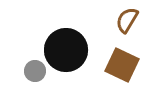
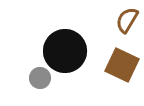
black circle: moved 1 px left, 1 px down
gray circle: moved 5 px right, 7 px down
